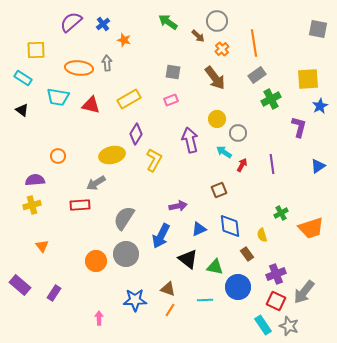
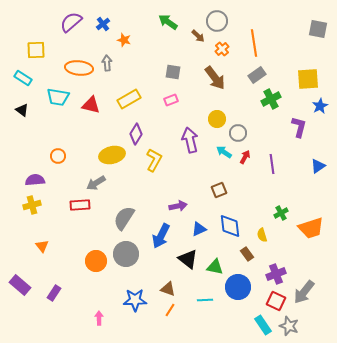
red arrow at (242, 165): moved 3 px right, 8 px up
